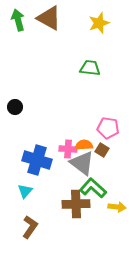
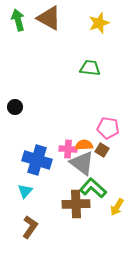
yellow arrow: rotated 114 degrees clockwise
